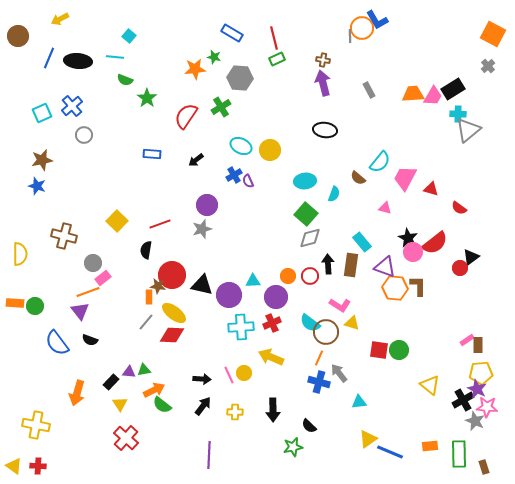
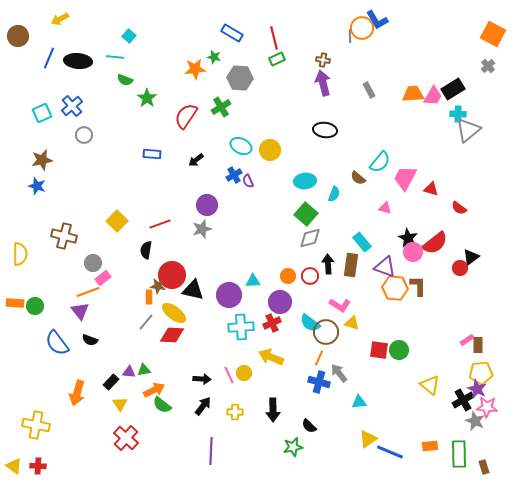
black triangle at (202, 285): moved 9 px left, 5 px down
purple circle at (276, 297): moved 4 px right, 5 px down
purple line at (209, 455): moved 2 px right, 4 px up
